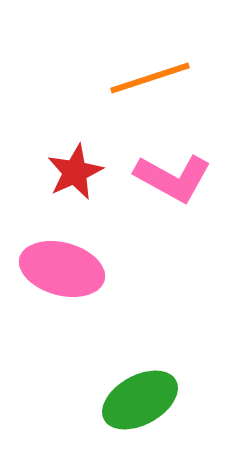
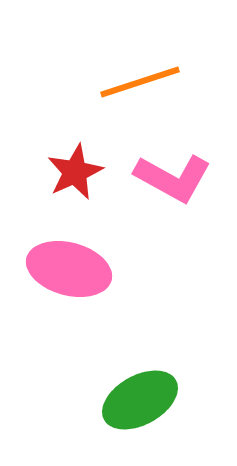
orange line: moved 10 px left, 4 px down
pink ellipse: moved 7 px right
